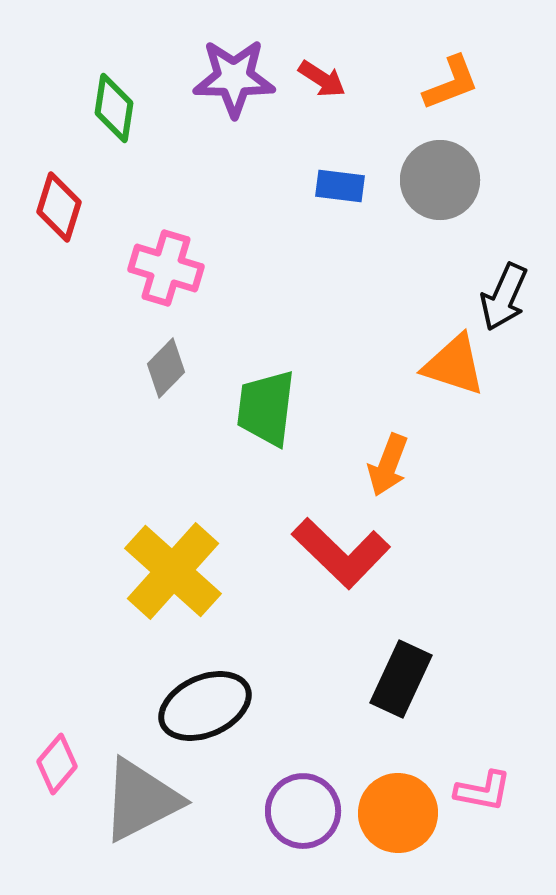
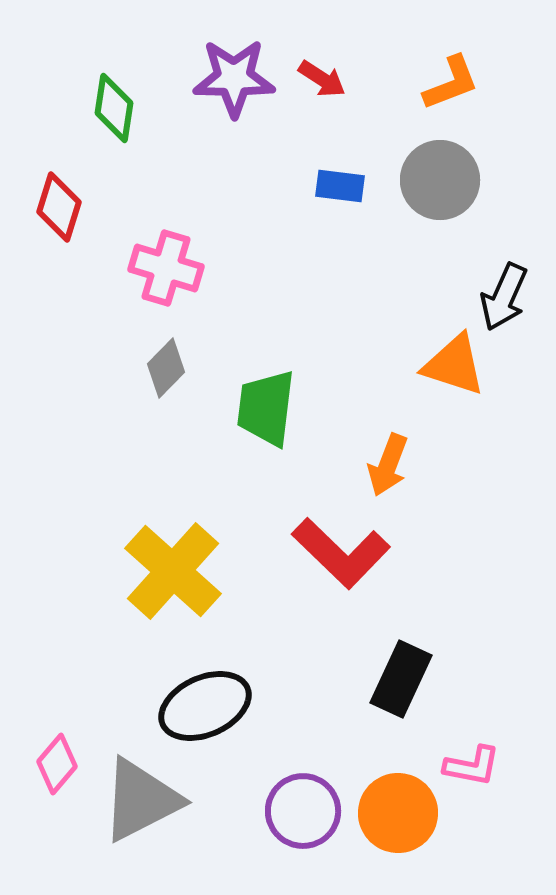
pink L-shape: moved 11 px left, 25 px up
